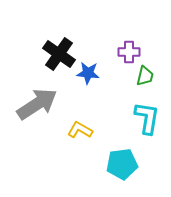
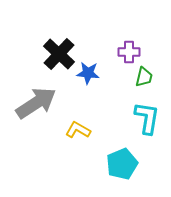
black cross: rotated 8 degrees clockwise
green trapezoid: moved 1 px left, 1 px down
gray arrow: moved 1 px left, 1 px up
yellow L-shape: moved 2 px left
cyan pentagon: rotated 16 degrees counterclockwise
